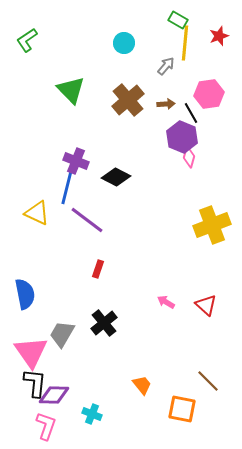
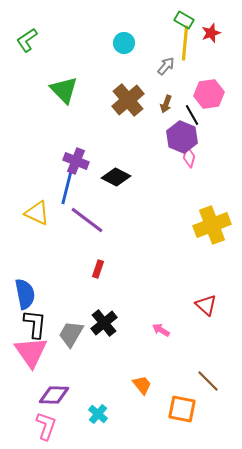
green rectangle: moved 6 px right
red star: moved 8 px left, 3 px up
green triangle: moved 7 px left
brown arrow: rotated 114 degrees clockwise
black line: moved 1 px right, 2 px down
pink arrow: moved 5 px left, 28 px down
gray trapezoid: moved 9 px right
black L-shape: moved 59 px up
cyan cross: moved 6 px right; rotated 18 degrees clockwise
